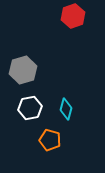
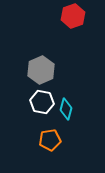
gray hexagon: moved 18 px right; rotated 8 degrees counterclockwise
white hexagon: moved 12 px right, 6 px up; rotated 20 degrees clockwise
orange pentagon: rotated 25 degrees counterclockwise
